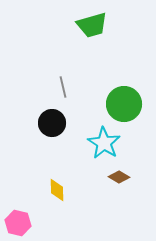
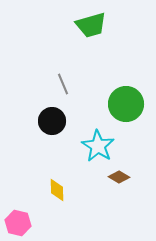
green trapezoid: moved 1 px left
gray line: moved 3 px up; rotated 10 degrees counterclockwise
green circle: moved 2 px right
black circle: moved 2 px up
cyan star: moved 6 px left, 3 px down
